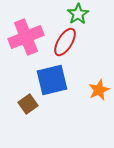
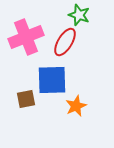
green star: moved 1 px right, 1 px down; rotated 20 degrees counterclockwise
blue square: rotated 12 degrees clockwise
orange star: moved 23 px left, 16 px down
brown square: moved 2 px left, 5 px up; rotated 24 degrees clockwise
